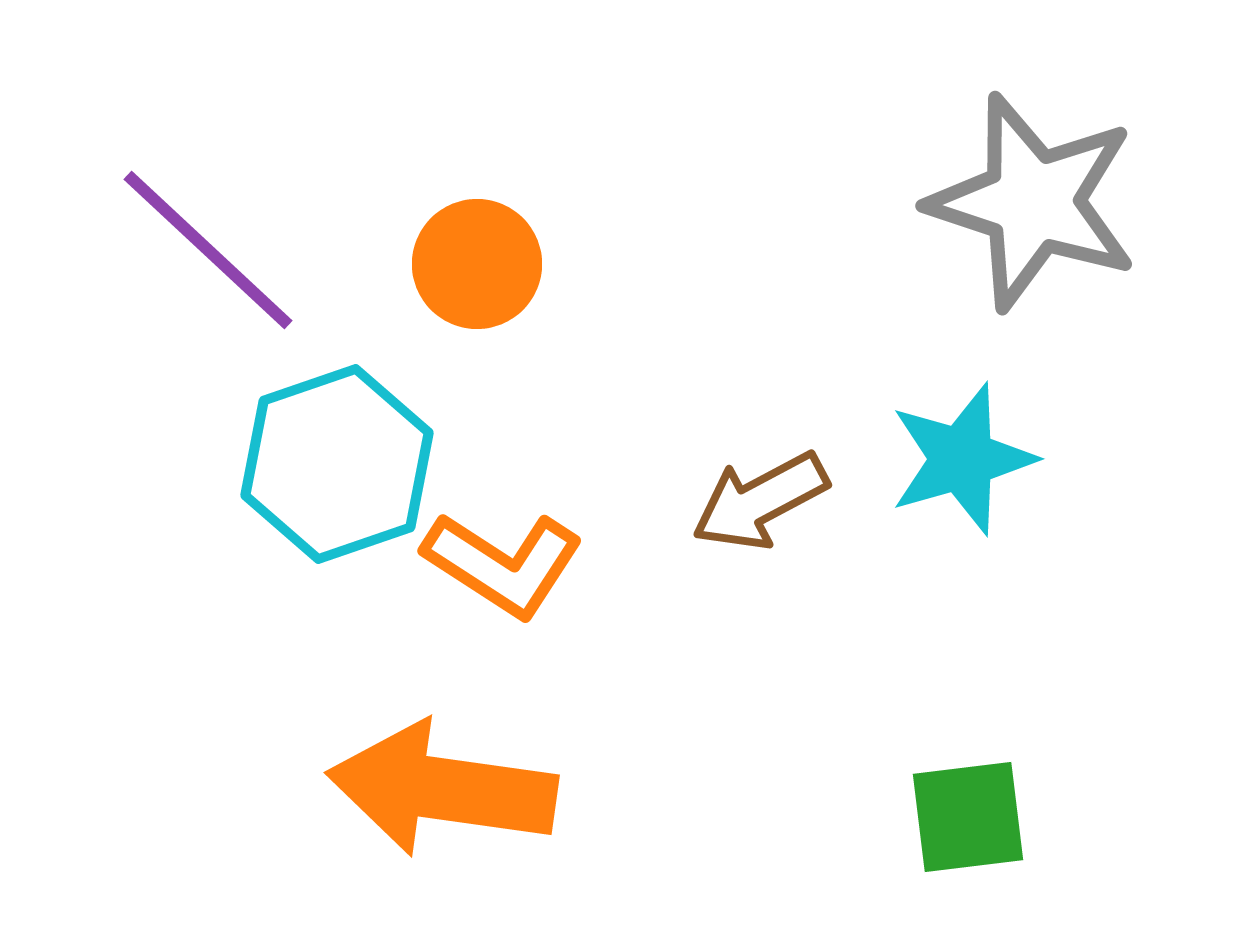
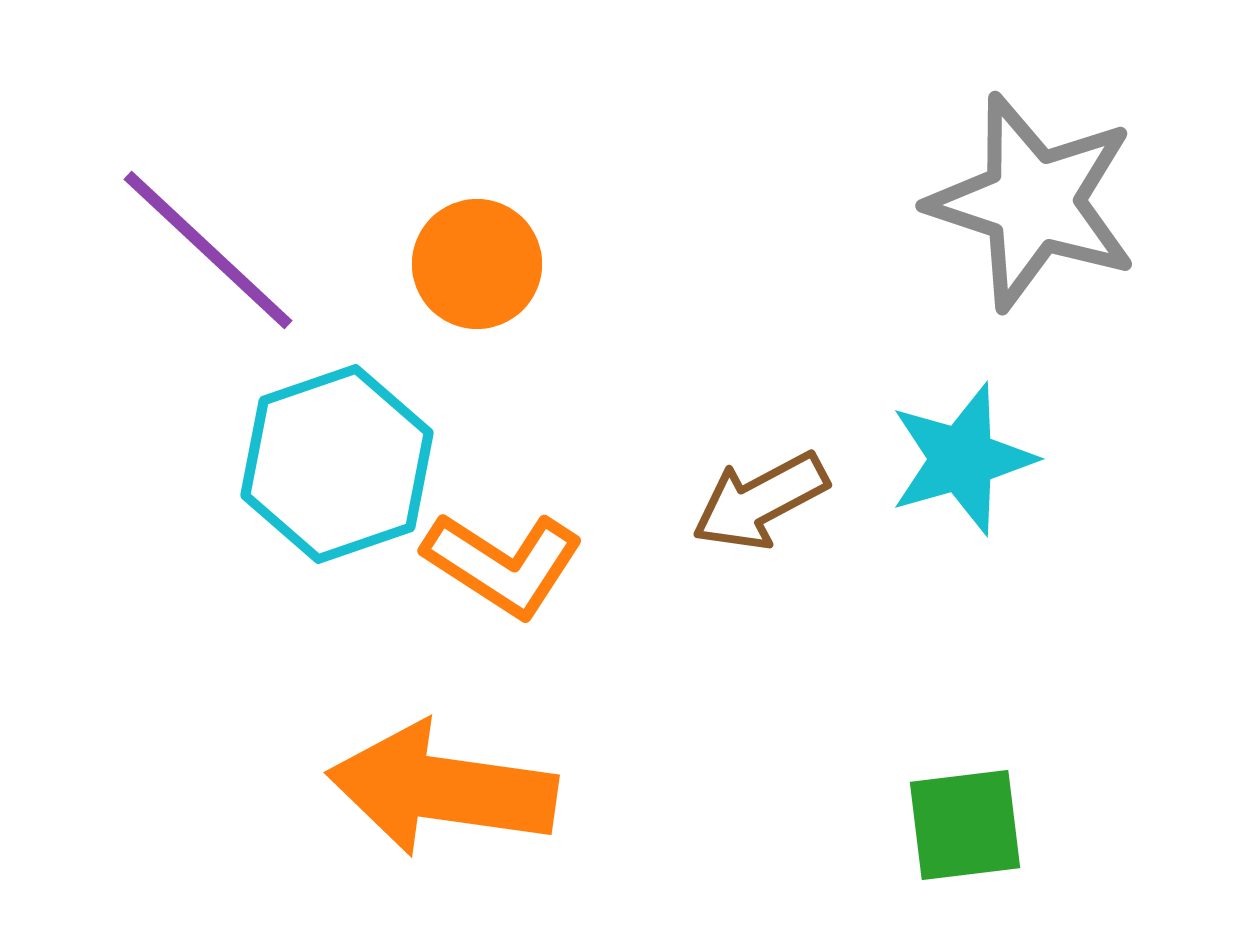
green square: moved 3 px left, 8 px down
